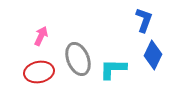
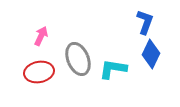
blue L-shape: moved 1 px right, 2 px down
blue diamond: moved 2 px left, 1 px up
cyan L-shape: rotated 8 degrees clockwise
